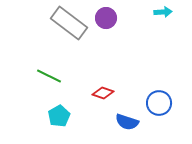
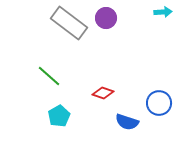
green line: rotated 15 degrees clockwise
